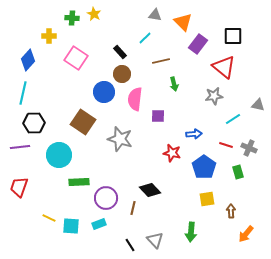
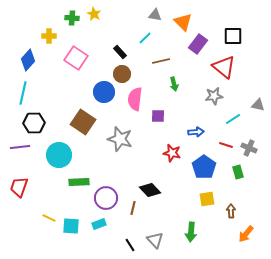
blue arrow at (194, 134): moved 2 px right, 2 px up
